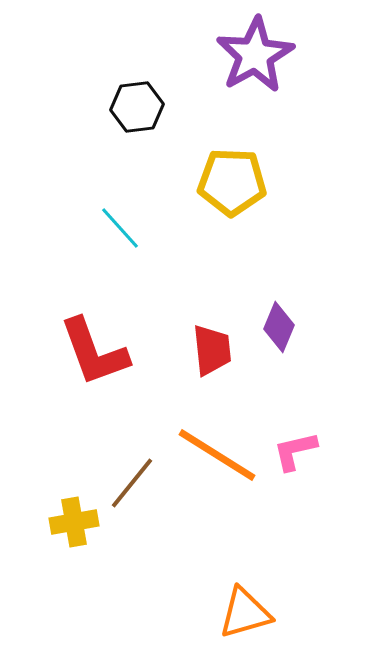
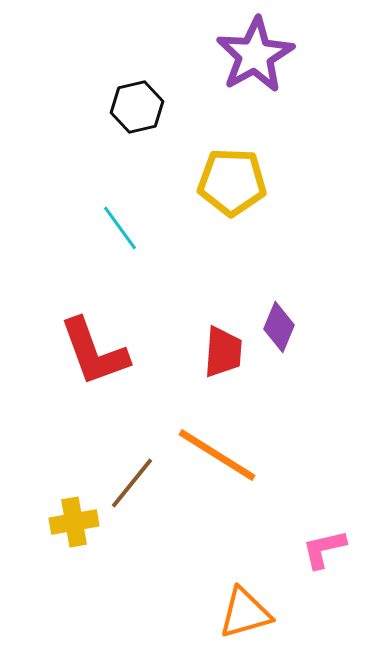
black hexagon: rotated 6 degrees counterclockwise
cyan line: rotated 6 degrees clockwise
red trapezoid: moved 11 px right, 2 px down; rotated 10 degrees clockwise
pink L-shape: moved 29 px right, 98 px down
